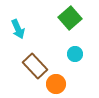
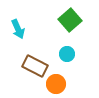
green square: moved 2 px down
cyan circle: moved 8 px left
brown rectangle: rotated 20 degrees counterclockwise
